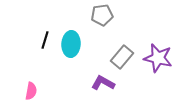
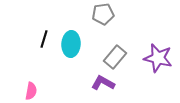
gray pentagon: moved 1 px right, 1 px up
black line: moved 1 px left, 1 px up
gray rectangle: moved 7 px left
